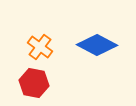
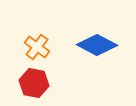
orange cross: moved 3 px left
